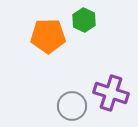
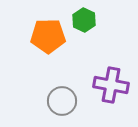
purple cross: moved 8 px up; rotated 8 degrees counterclockwise
gray circle: moved 10 px left, 5 px up
